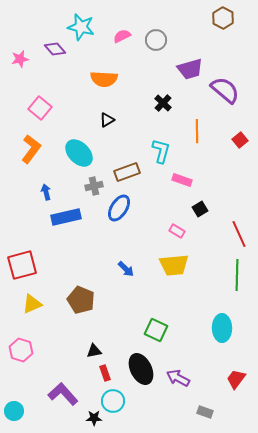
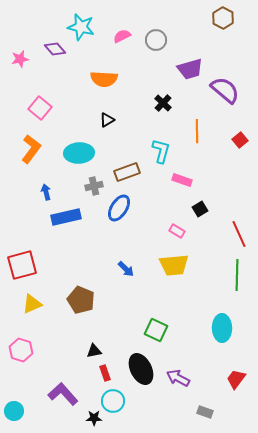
cyan ellipse at (79, 153): rotated 48 degrees counterclockwise
